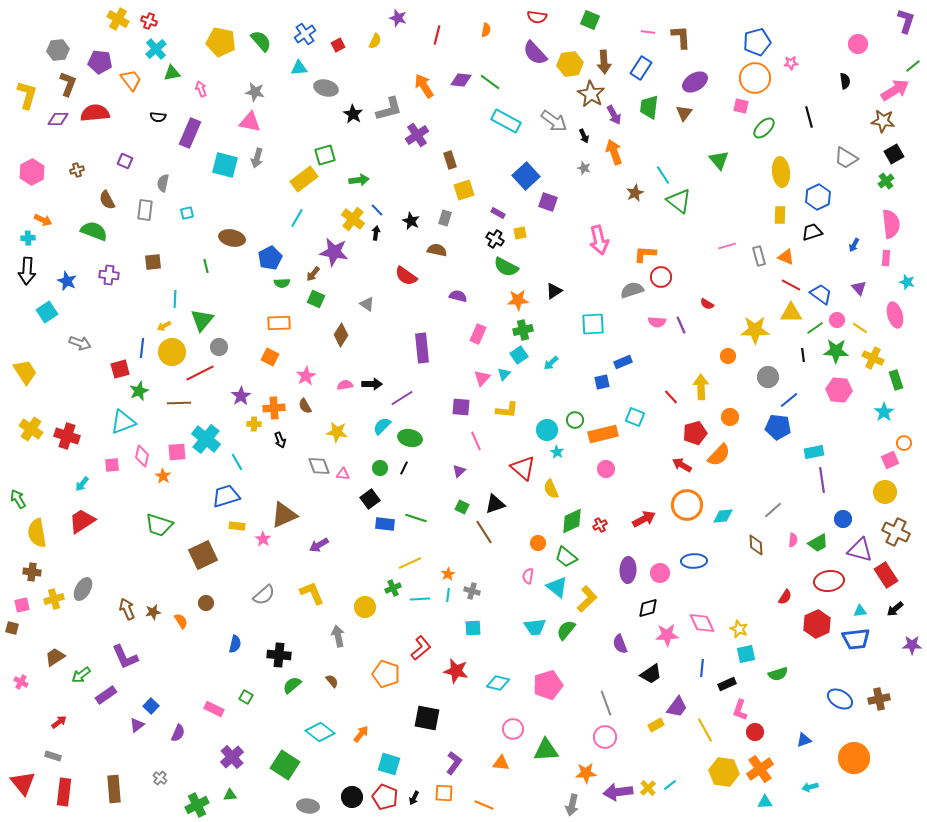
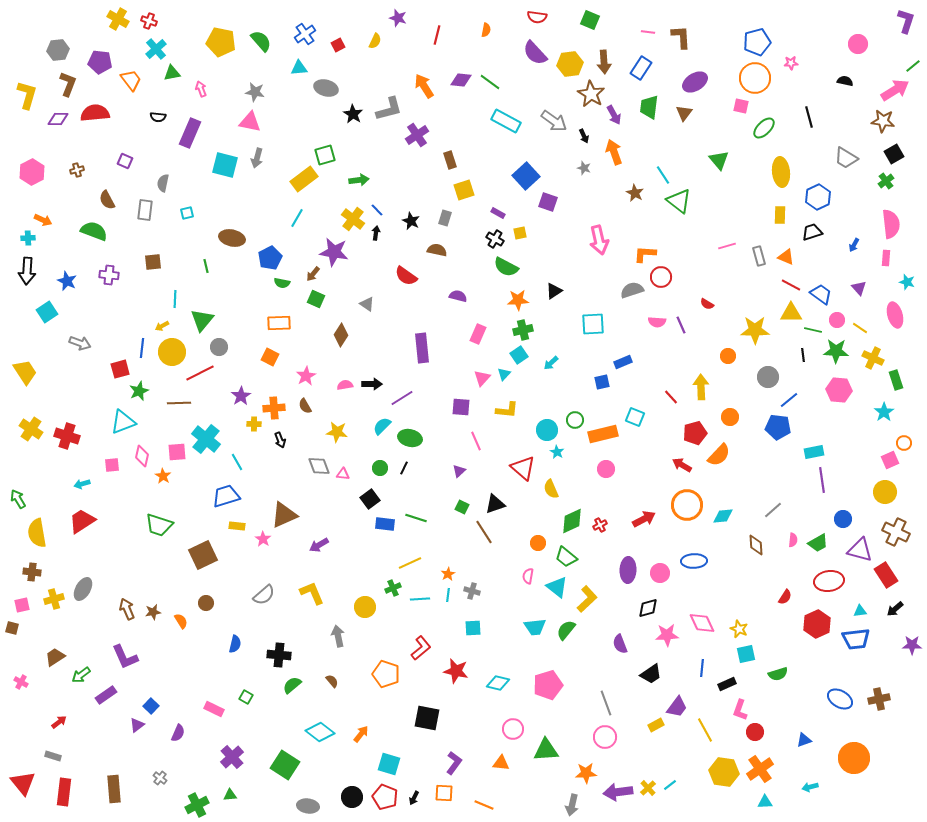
black semicircle at (845, 81): rotated 70 degrees counterclockwise
brown star at (635, 193): rotated 18 degrees counterclockwise
green semicircle at (282, 283): rotated 14 degrees clockwise
yellow arrow at (164, 326): moved 2 px left
green line at (815, 328): moved 2 px left, 2 px down; rotated 48 degrees clockwise
cyan arrow at (82, 484): rotated 35 degrees clockwise
